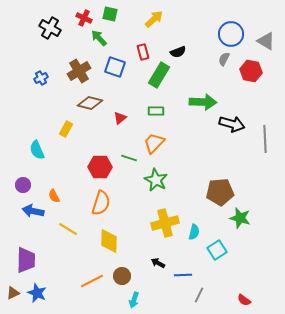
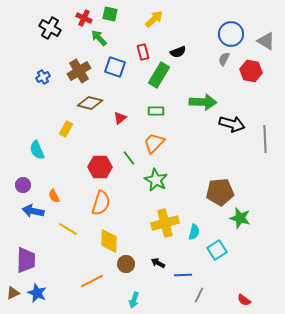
blue cross at (41, 78): moved 2 px right, 1 px up
green line at (129, 158): rotated 35 degrees clockwise
brown circle at (122, 276): moved 4 px right, 12 px up
